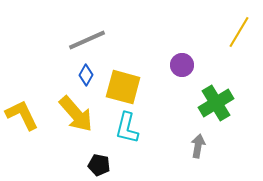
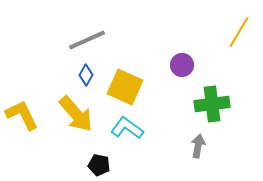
yellow square: moved 2 px right; rotated 9 degrees clockwise
green cross: moved 4 px left, 1 px down; rotated 24 degrees clockwise
cyan L-shape: rotated 112 degrees clockwise
